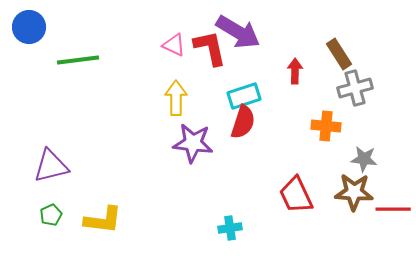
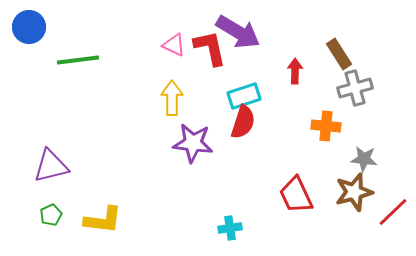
yellow arrow: moved 4 px left
brown star: rotated 18 degrees counterclockwise
red line: moved 3 px down; rotated 44 degrees counterclockwise
